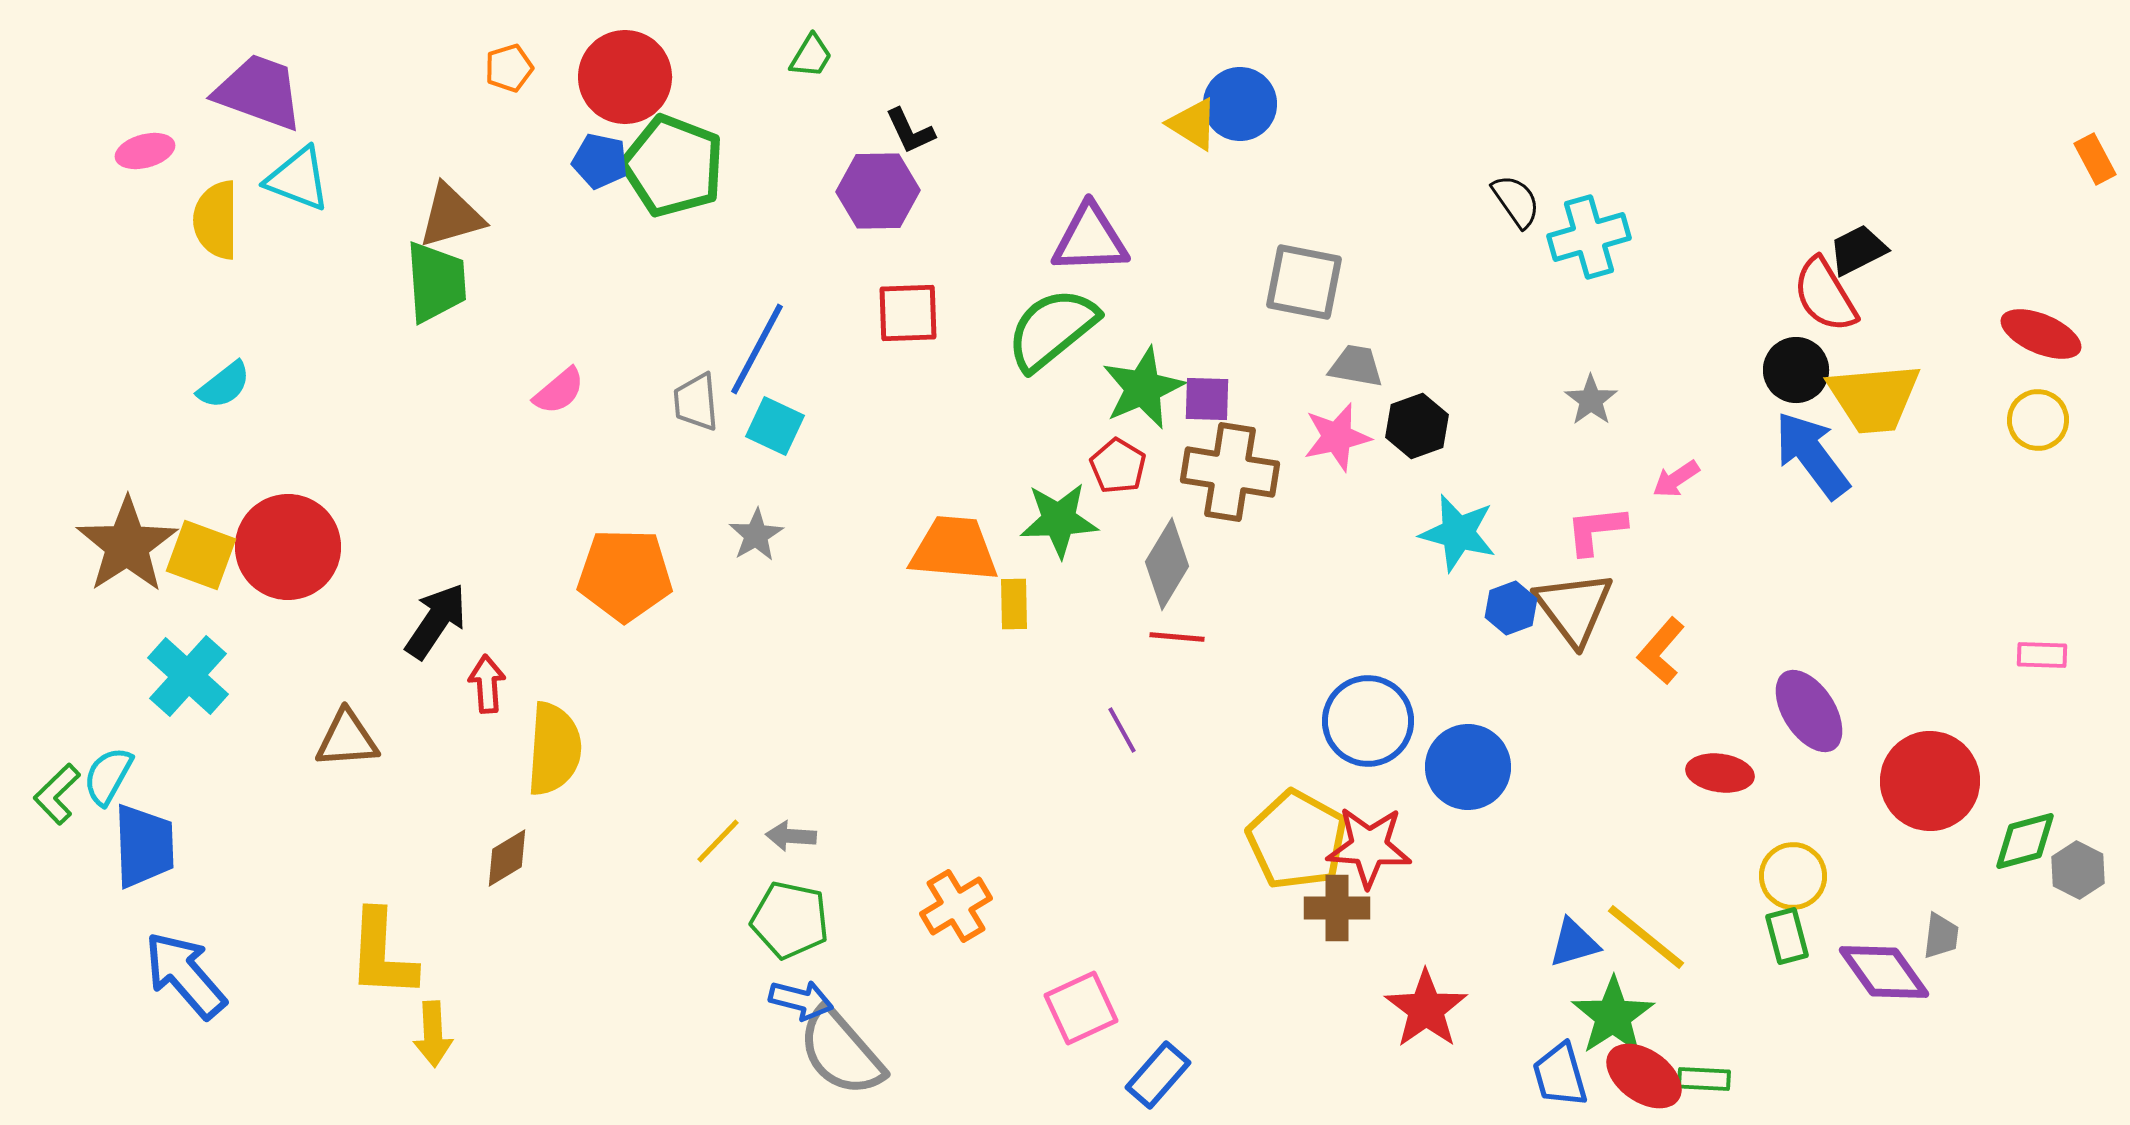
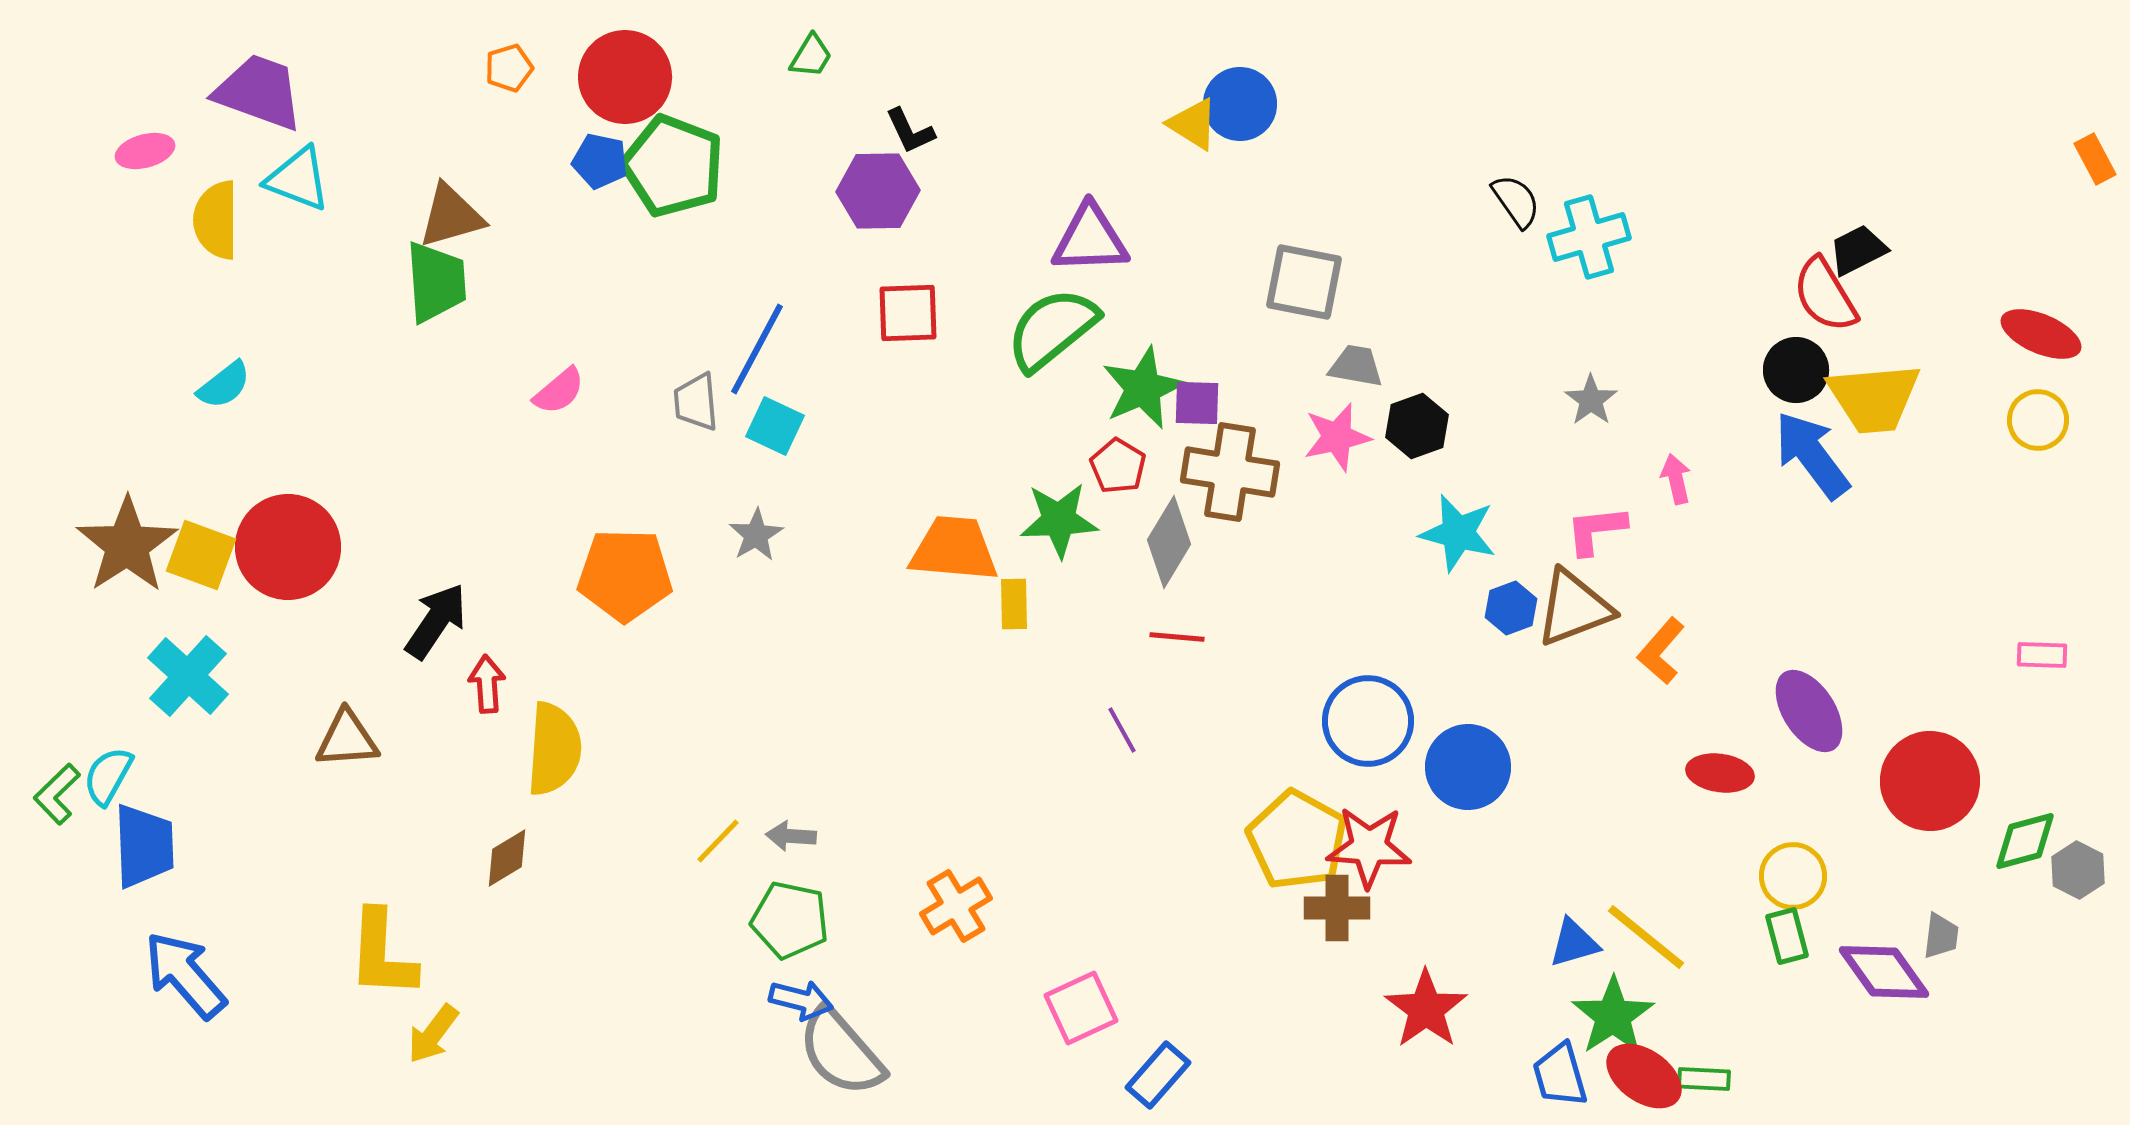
purple square at (1207, 399): moved 10 px left, 4 px down
pink arrow at (1676, 479): rotated 111 degrees clockwise
gray diamond at (1167, 564): moved 2 px right, 22 px up
brown triangle at (1574, 608): rotated 46 degrees clockwise
yellow arrow at (433, 1034): rotated 40 degrees clockwise
